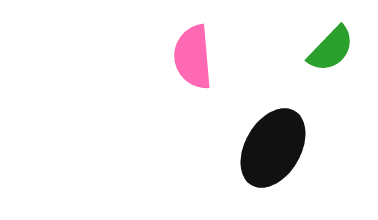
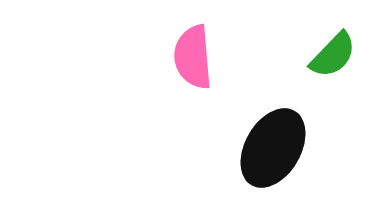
green semicircle: moved 2 px right, 6 px down
